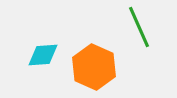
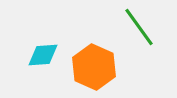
green line: rotated 12 degrees counterclockwise
